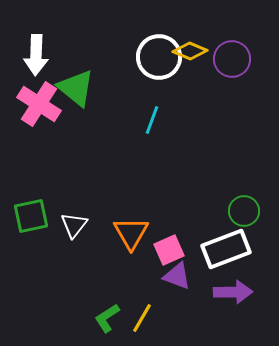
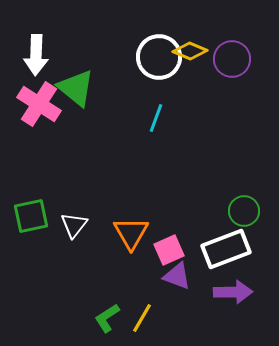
cyan line: moved 4 px right, 2 px up
